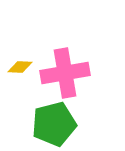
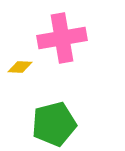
pink cross: moved 3 px left, 35 px up
